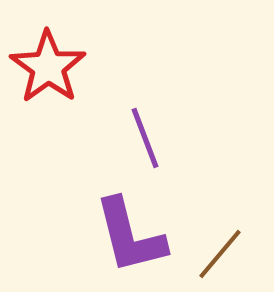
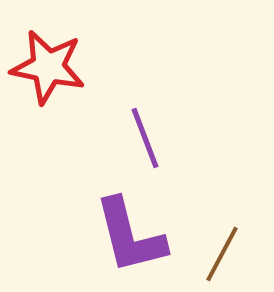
red star: rotated 24 degrees counterclockwise
brown line: moved 2 px right; rotated 12 degrees counterclockwise
